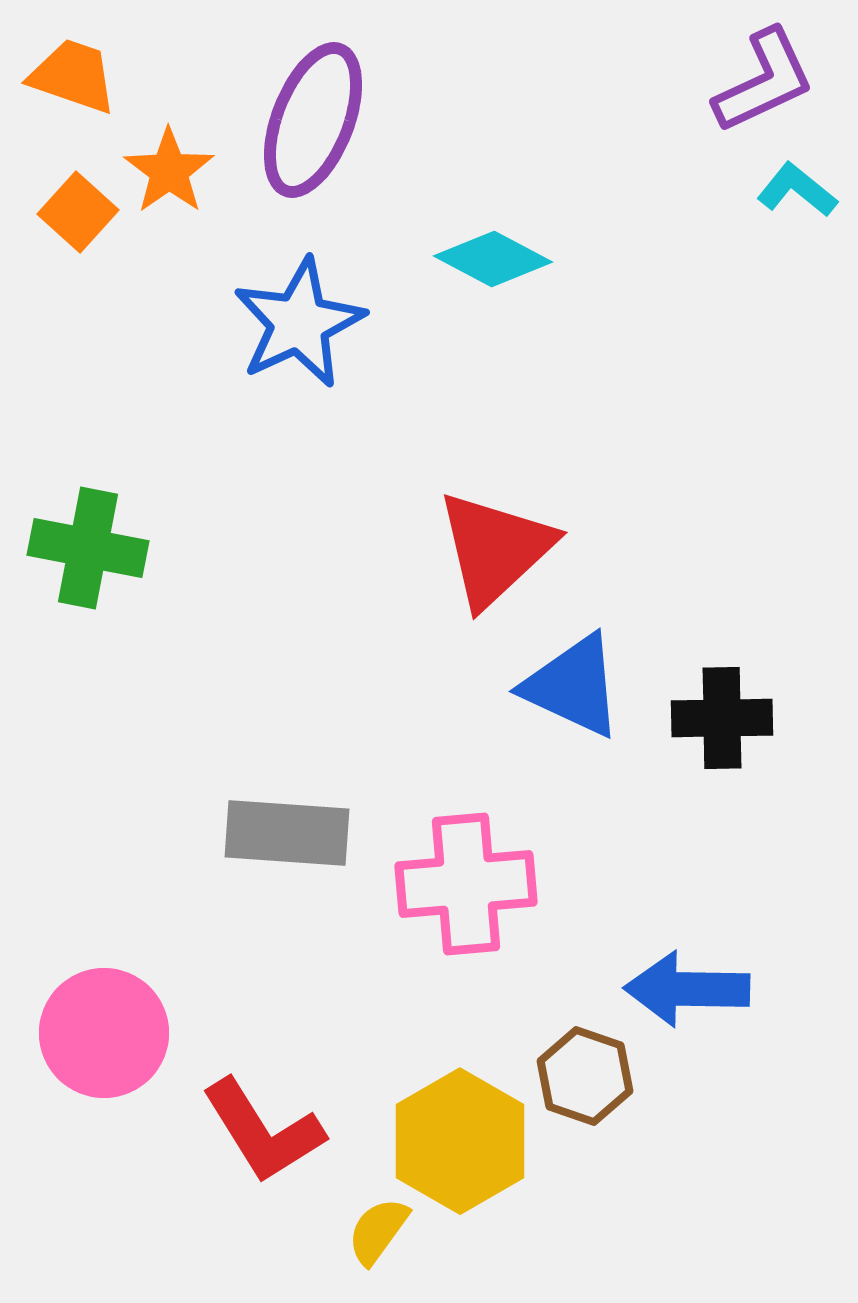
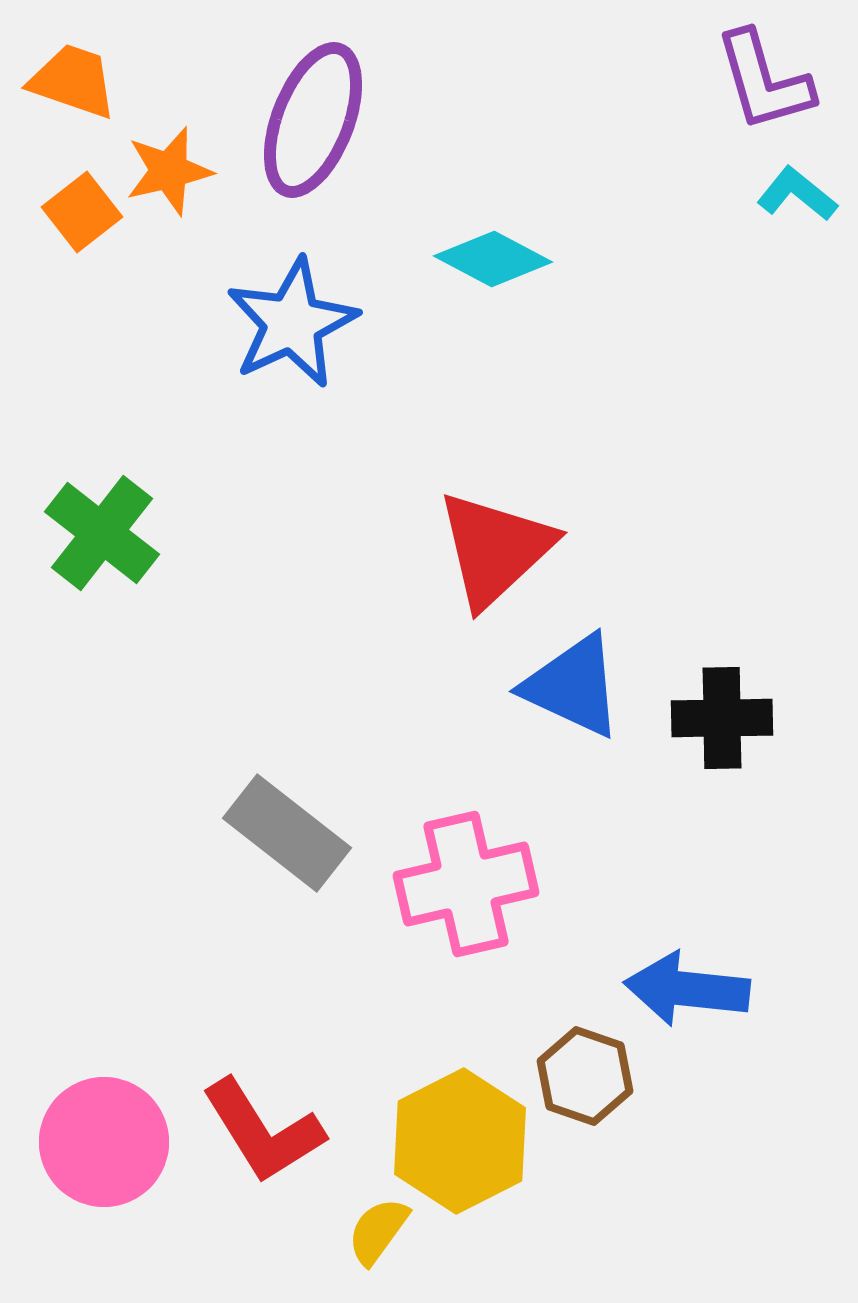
orange trapezoid: moved 5 px down
purple L-shape: rotated 99 degrees clockwise
orange star: rotated 22 degrees clockwise
cyan L-shape: moved 4 px down
orange square: moved 4 px right; rotated 10 degrees clockwise
blue star: moved 7 px left
green cross: moved 14 px right, 15 px up; rotated 27 degrees clockwise
gray rectangle: rotated 34 degrees clockwise
pink cross: rotated 8 degrees counterclockwise
blue arrow: rotated 5 degrees clockwise
pink circle: moved 109 px down
yellow hexagon: rotated 3 degrees clockwise
